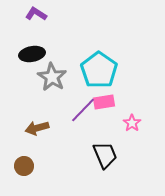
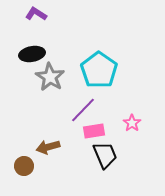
gray star: moved 2 px left
pink rectangle: moved 10 px left, 29 px down
brown arrow: moved 11 px right, 19 px down
